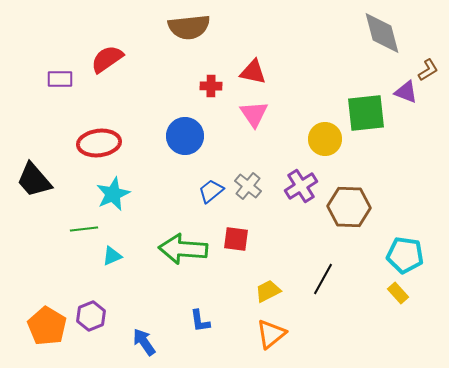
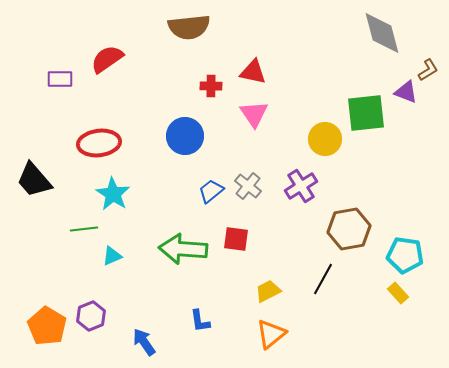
cyan star: rotated 16 degrees counterclockwise
brown hexagon: moved 22 px down; rotated 12 degrees counterclockwise
